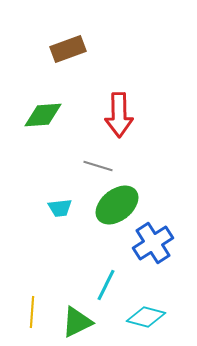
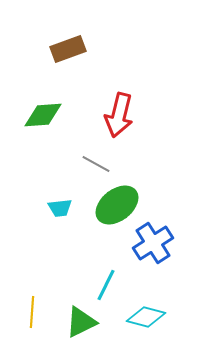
red arrow: rotated 15 degrees clockwise
gray line: moved 2 px left, 2 px up; rotated 12 degrees clockwise
green triangle: moved 4 px right
